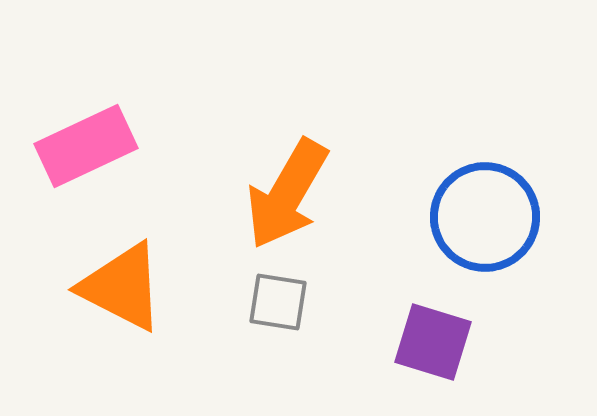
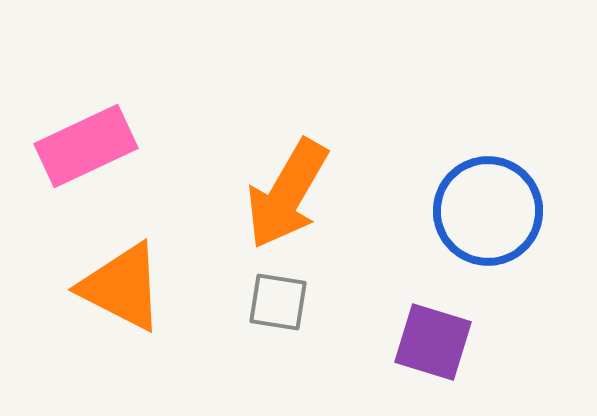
blue circle: moved 3 px right, 6 px up
